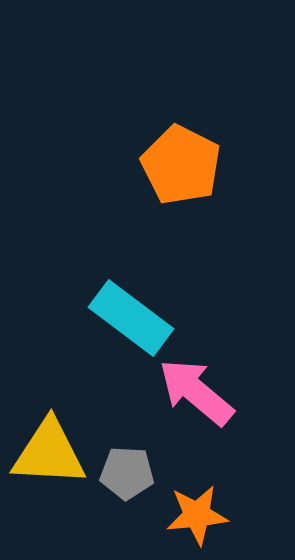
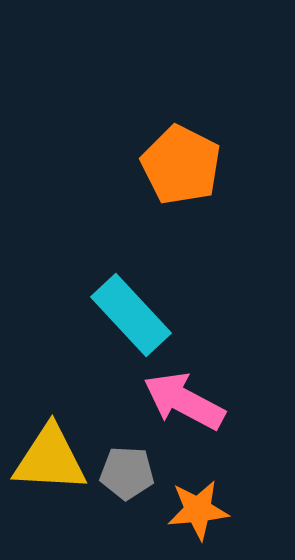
cyan rectangle: moved 3 px up; rotated 10 degrees clockwise
pink arrow: moved 12 px left, 9 px down; rotated 12 degrees counterclockwise
yellow triangle: moved 1 px right, 6 px down
orange star: moved 1 px right, 5 px up
